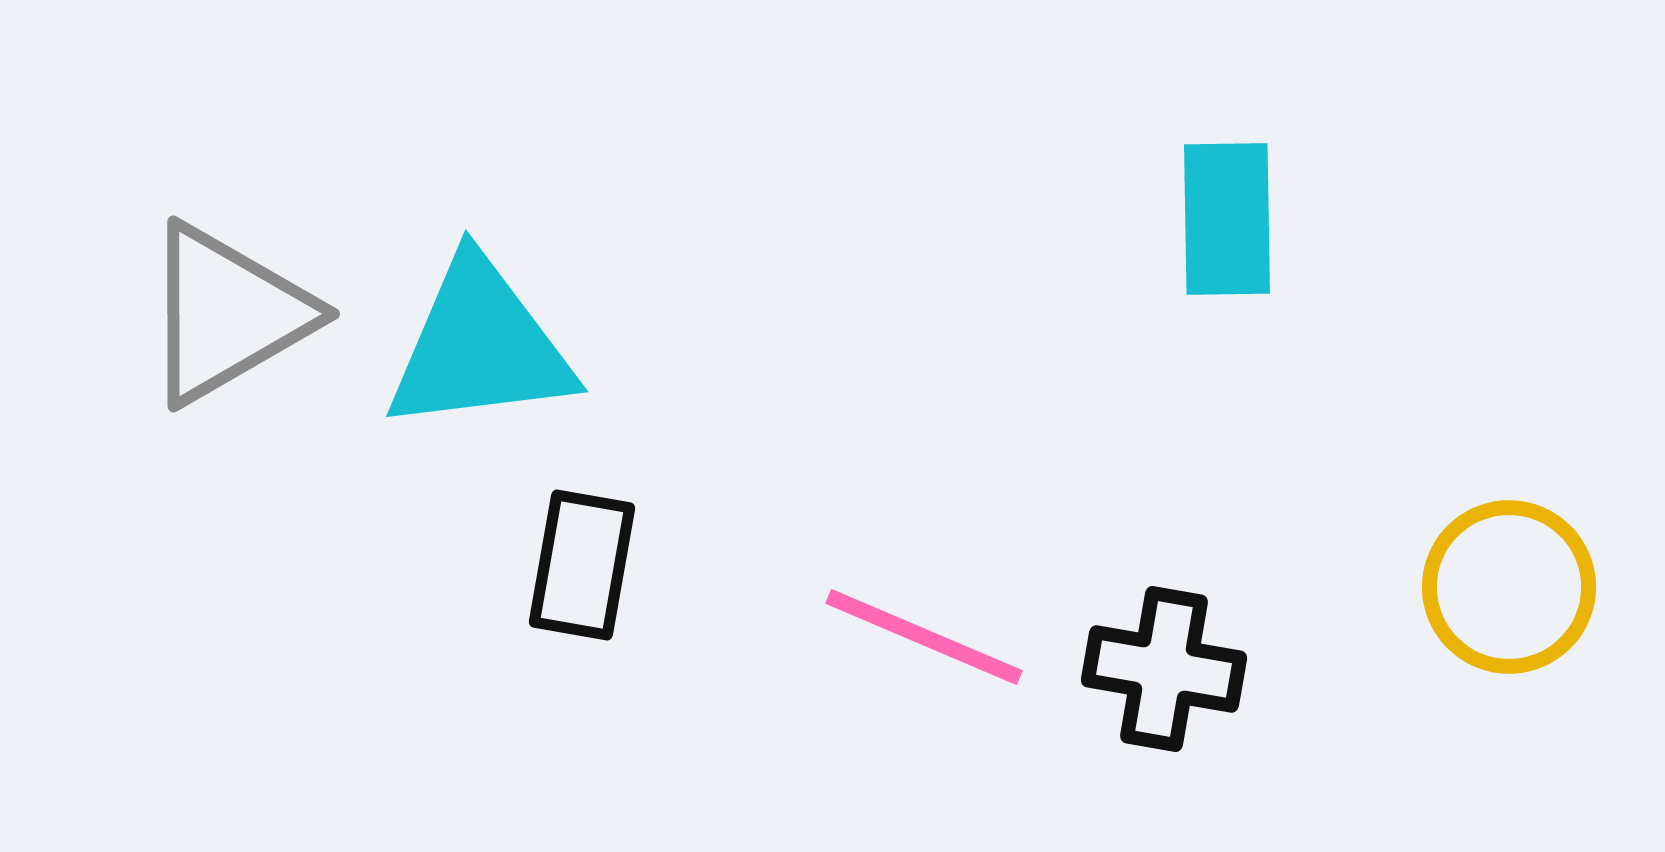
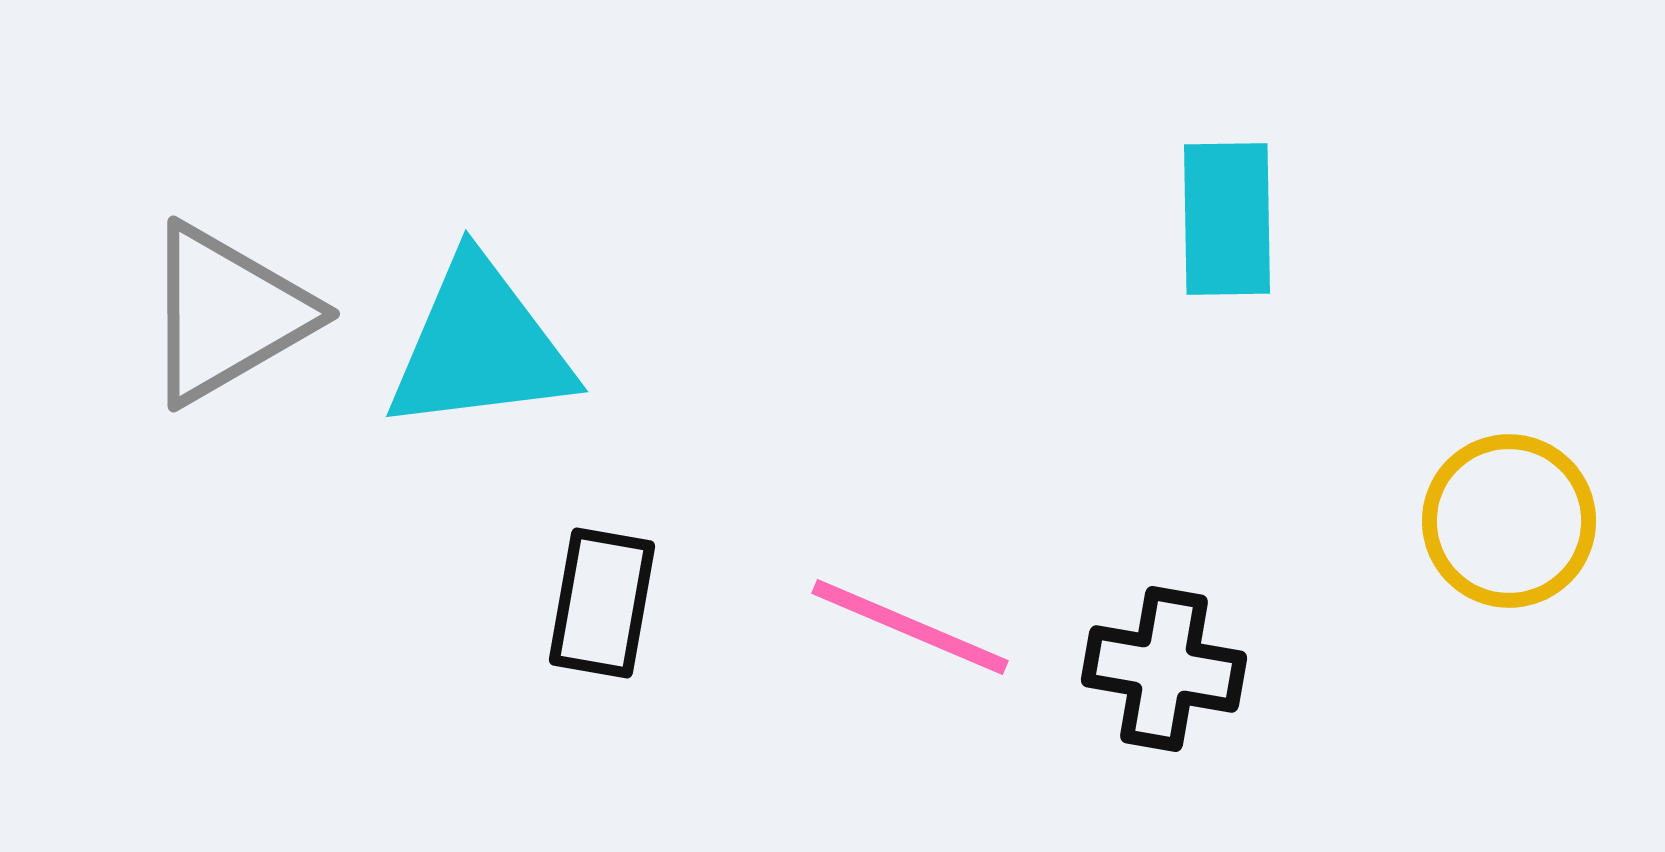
black rectangle: moved 20 px right, 38 px down
yellow circle: moved 66 px up
pink line: moved 14 px left, 10 px up
